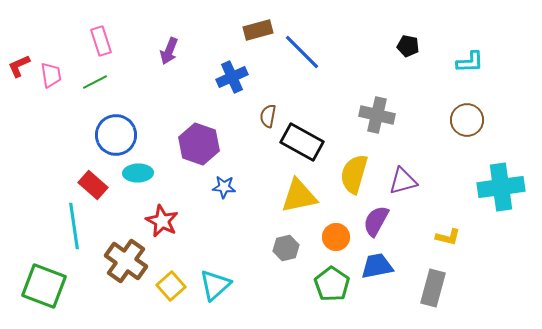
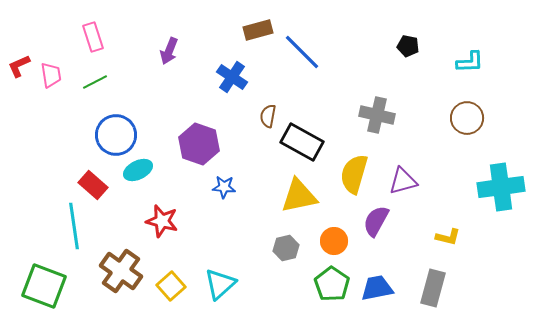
pink rectangle: moved 8 px left, 4 px up
blue cross: rotated 32 degrees counterclockwise
brown circle: moved 2 px up
cyan ellipse: moved 3 px up; rotated 24 degrees counterclockwise
red star: rotated 12 degrees counterclockwise
orange circle: moved 2 px left, 4 px down
brown cross: moved 5 px left, 10 px down
blue trapezoid: moved 22 px down
cyan triangle: moved 5 px right, 1 px up
